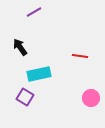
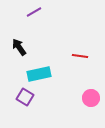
black arrow: moved 1 px left
